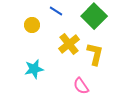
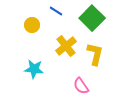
green square: moved 2 px left, 2 px down
yellow cross: moved 3 px left, 2 px down
cyan star: rotated 18 degrees clockwise
